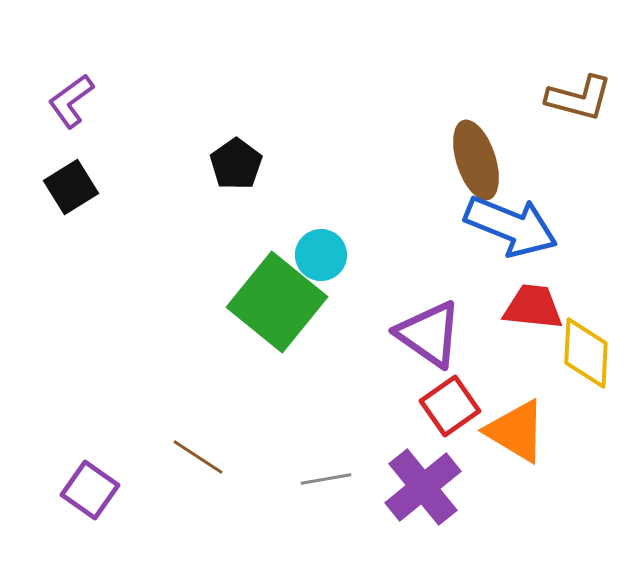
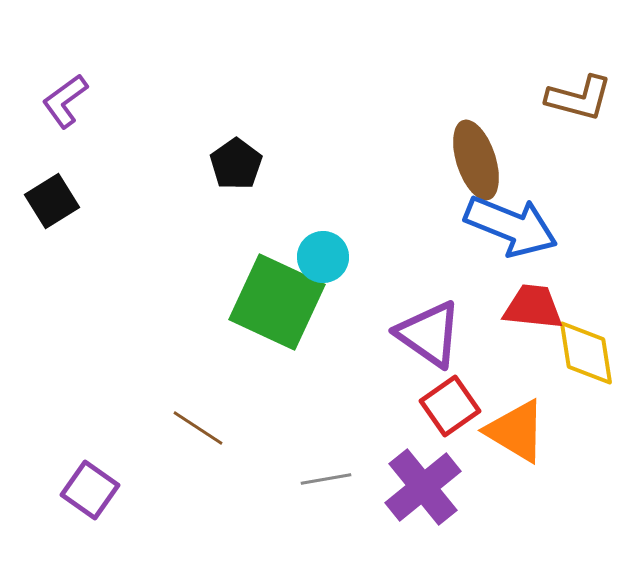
purple L-shape: moved 6 px left
black square: moved 19 px left, 14 px down
cyan circle: moved 2 px right, 2 px down
green square: rotated 14 degrees counterclockwise
yellow diamond: rotated 12 degrees counterclockwise
brown line: moved 29 px up
